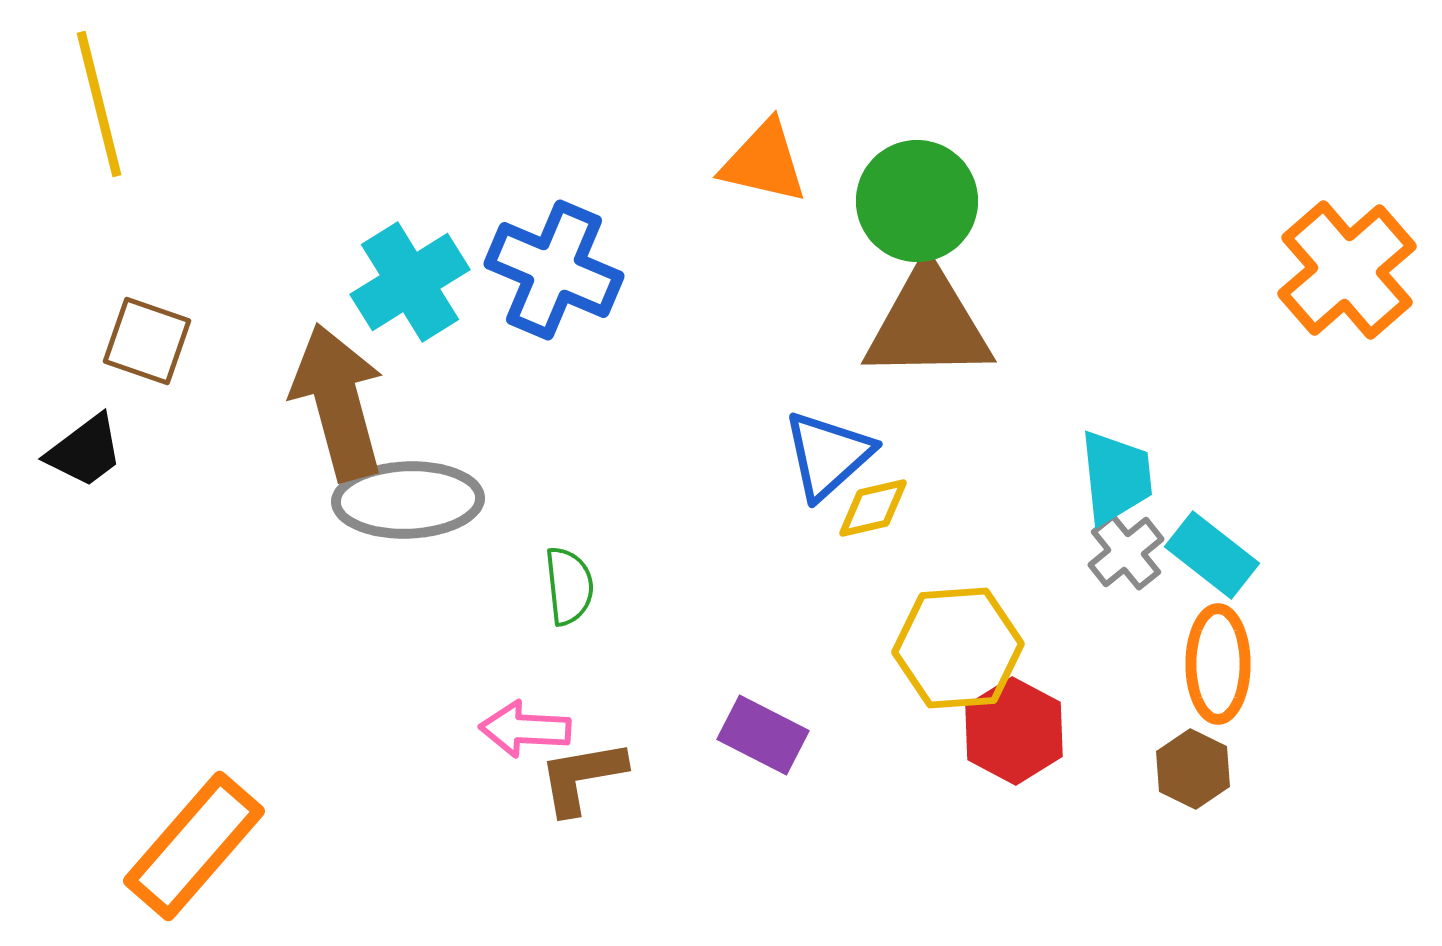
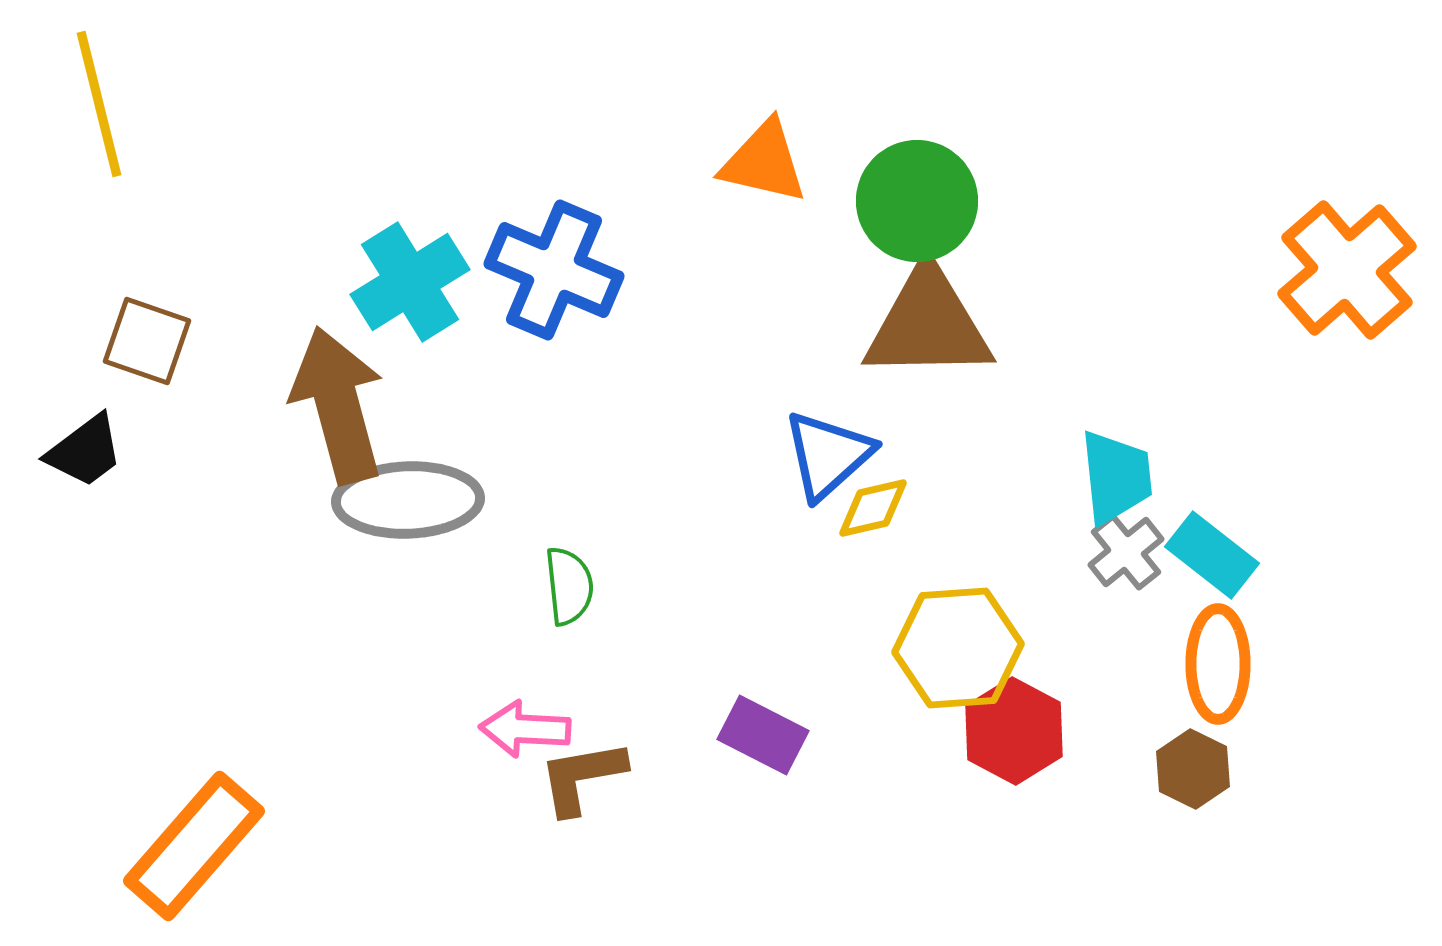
brown arrow: moved 3 px down
